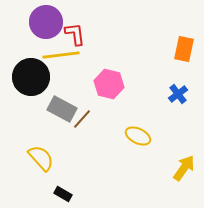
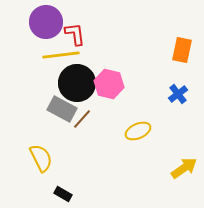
orange rectangle: moved 2 px left, 1 px down
black circle: moved 46 px right, 6 px down
yellow ellipse: moved 5 px up; rotated 50 degrees counterclockwise
yellow semicircle: rotated 16 degrees clockwise
yellow arrow: rotated 20 degrees clockwise
